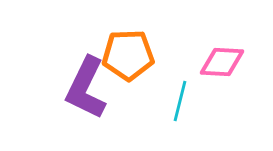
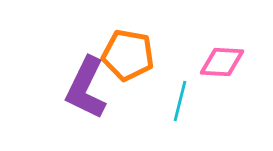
orange pentagon: rotated 12 degrees clockwise
